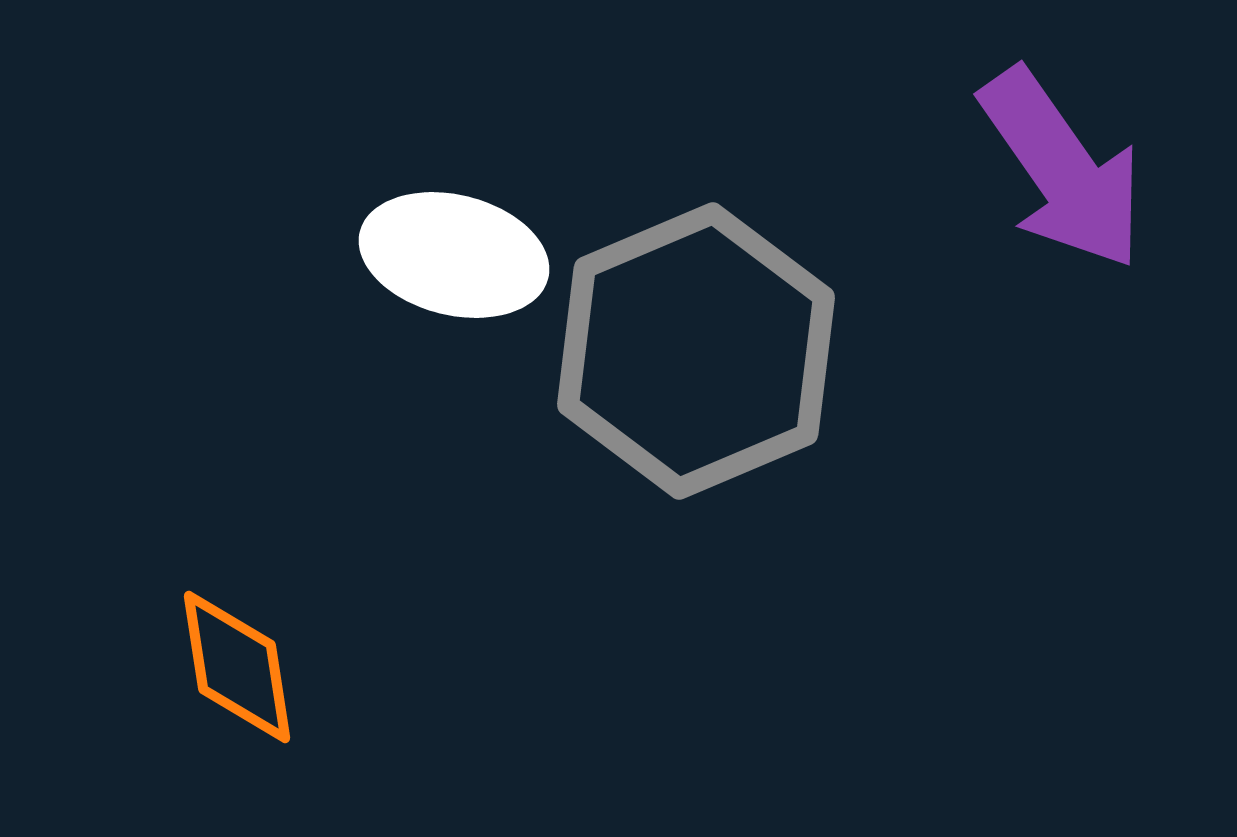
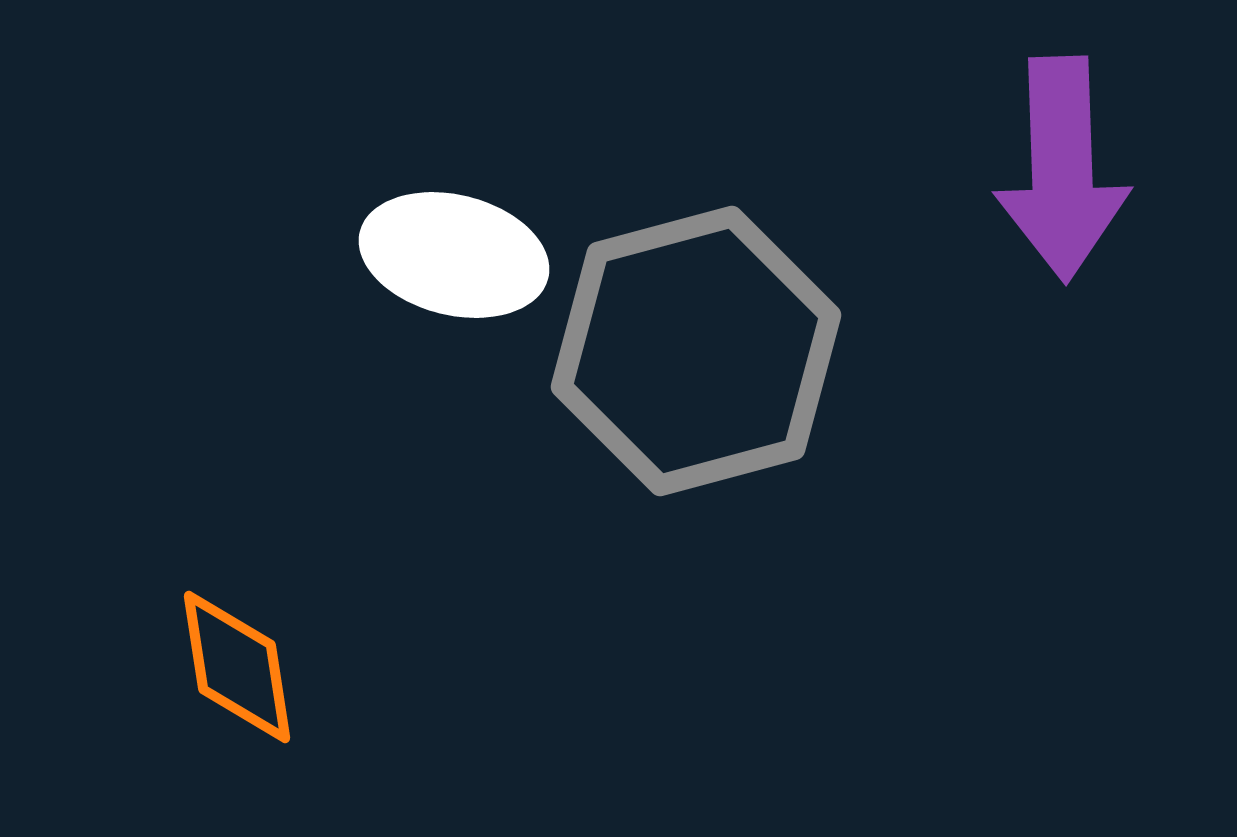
purple arrow: rotated 33 degrees clockwise
gray hexagon: rotated 8 degrees clockwise
